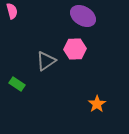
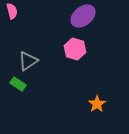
purple ellipse: rotated 70 degrees counterclockwise
pink hexagon: rotated 20 degrees clockwise
gray triangle: moved 18 px left
green rectangle: moved 1 px right
